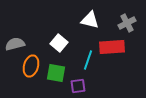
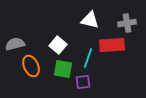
gray cross: rotated 18 degrees clockwise
white square: moved 1 px left, 2 px down
red rectangle: moved 2 px up
cyan line: moved 2 px up
orange ellipse: rotated 40 degrees counterclockwise
green square: moved 7 px right, 4 px up
purple square: moved 5 px right, 4 px up
